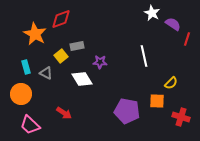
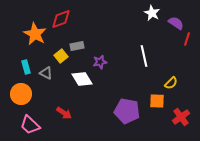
purple semicircle: moved 3 px right, 1 px up
purple star: rotated 16 degrees counterclockwise
red cross: rotated 36 degrees clockwise
